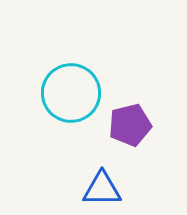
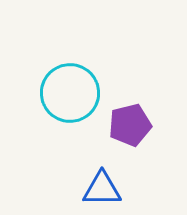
cyan circle: moved 1 px left
